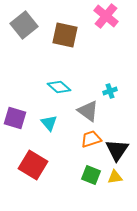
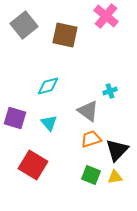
cyan diamond: moved 11 px left, 1 px up; rotated 55 degrees counterclockwise
black triangle: rotated 10 degrees clockwise
